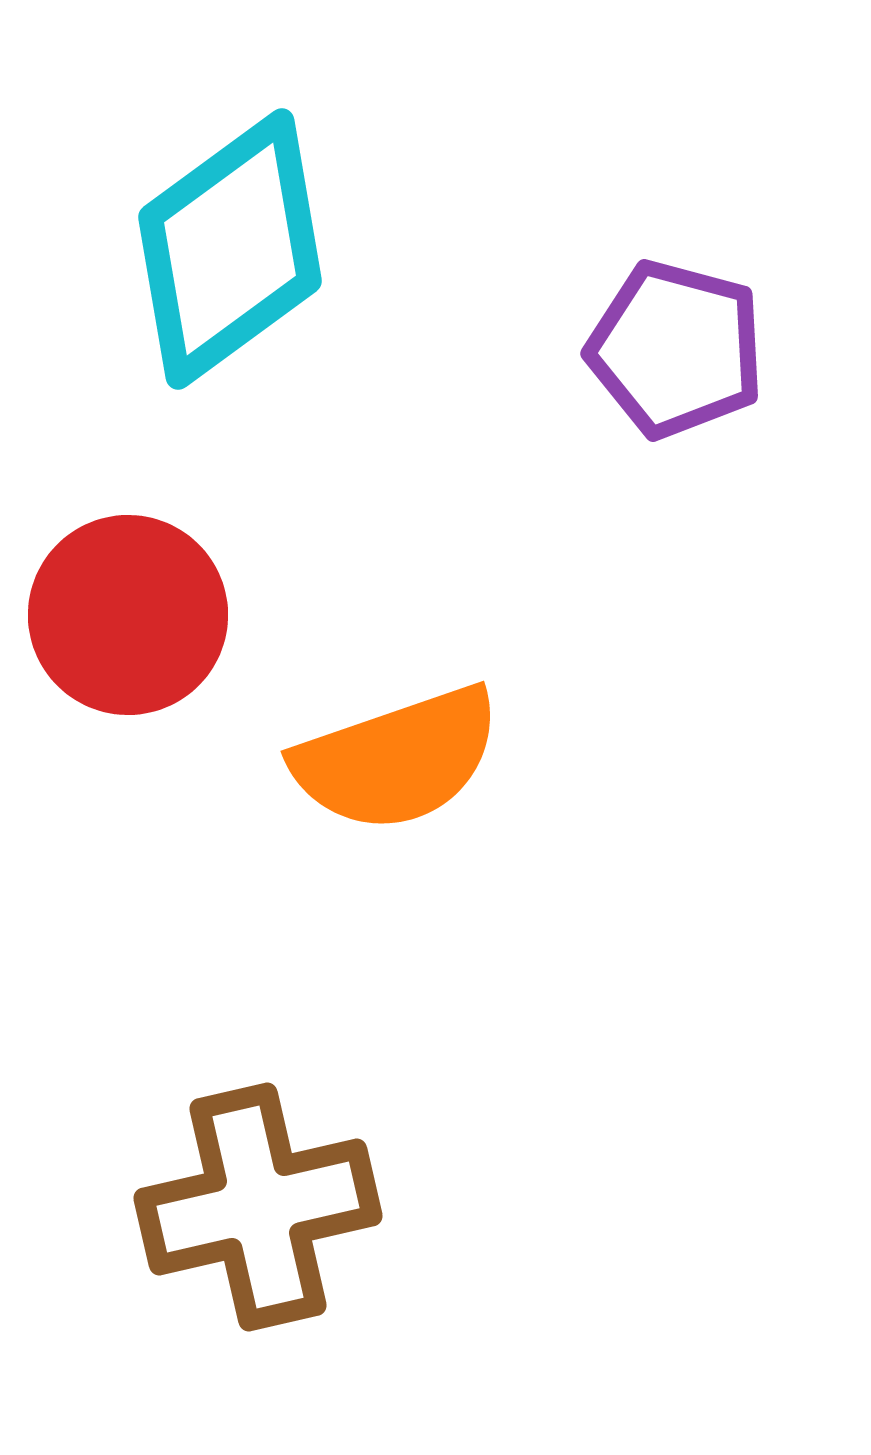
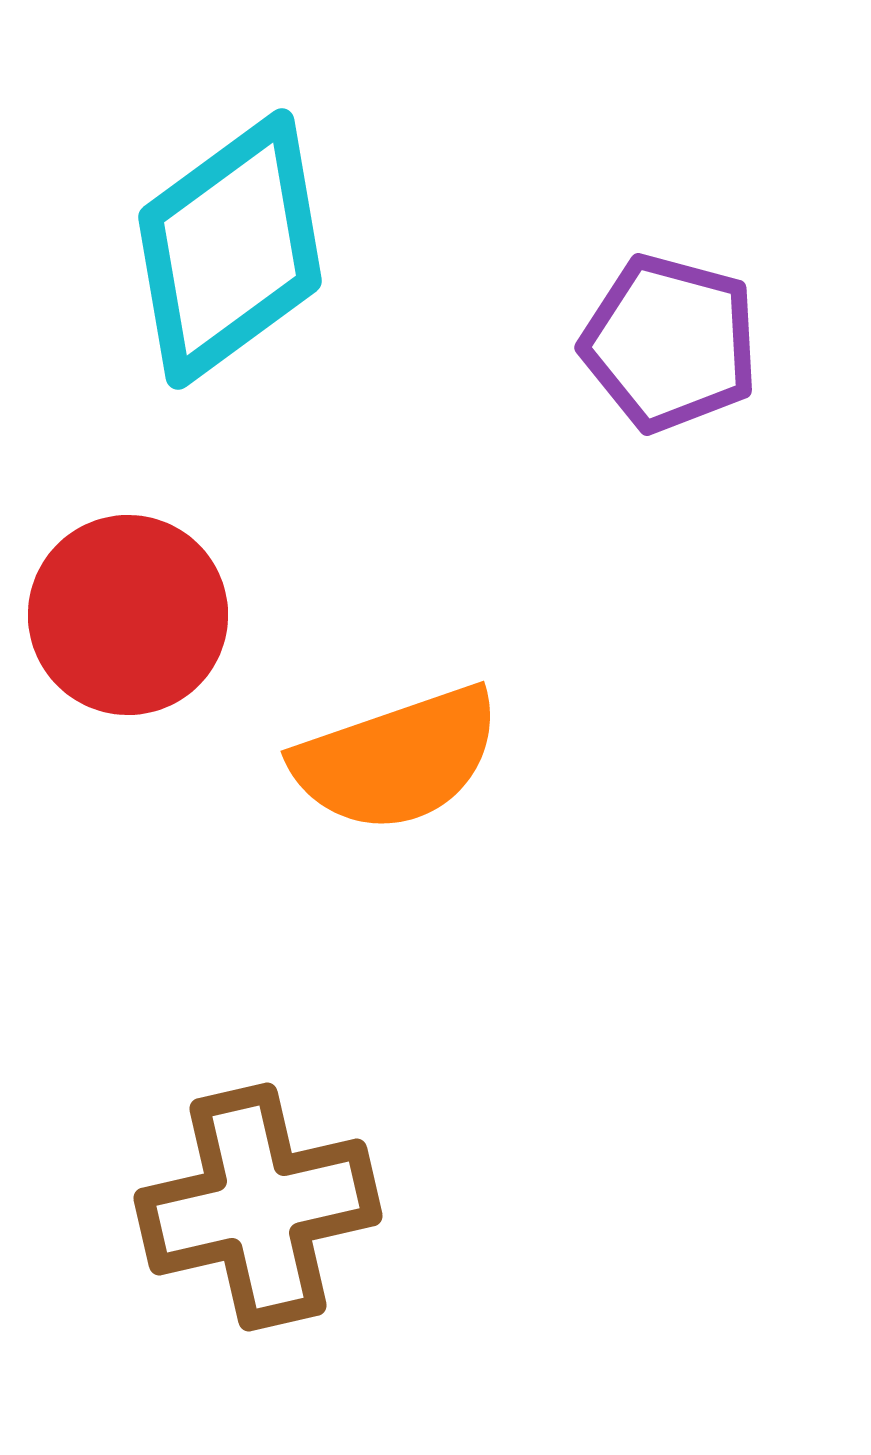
purple pentagon: moved 6 px left, 6 px up
